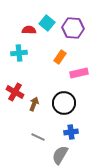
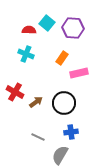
cyan cross: moved 7 px right, 1 px down; rotated 28 degrees clockwise
orange rectangle: moved 2 px right, 1 px down
brown arrow: moved 2 px right, 2 px up; rotated 32 degrees clockwise
